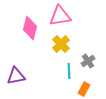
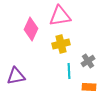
pink diamond: moved 1 px right, 1 px down; rotated 10 degrees clockwise
yellow cross: rotated 30 degrees clockwise
orange rectangle: moved 5 px right, 2 px up; rotated 64 degrees clockwise
